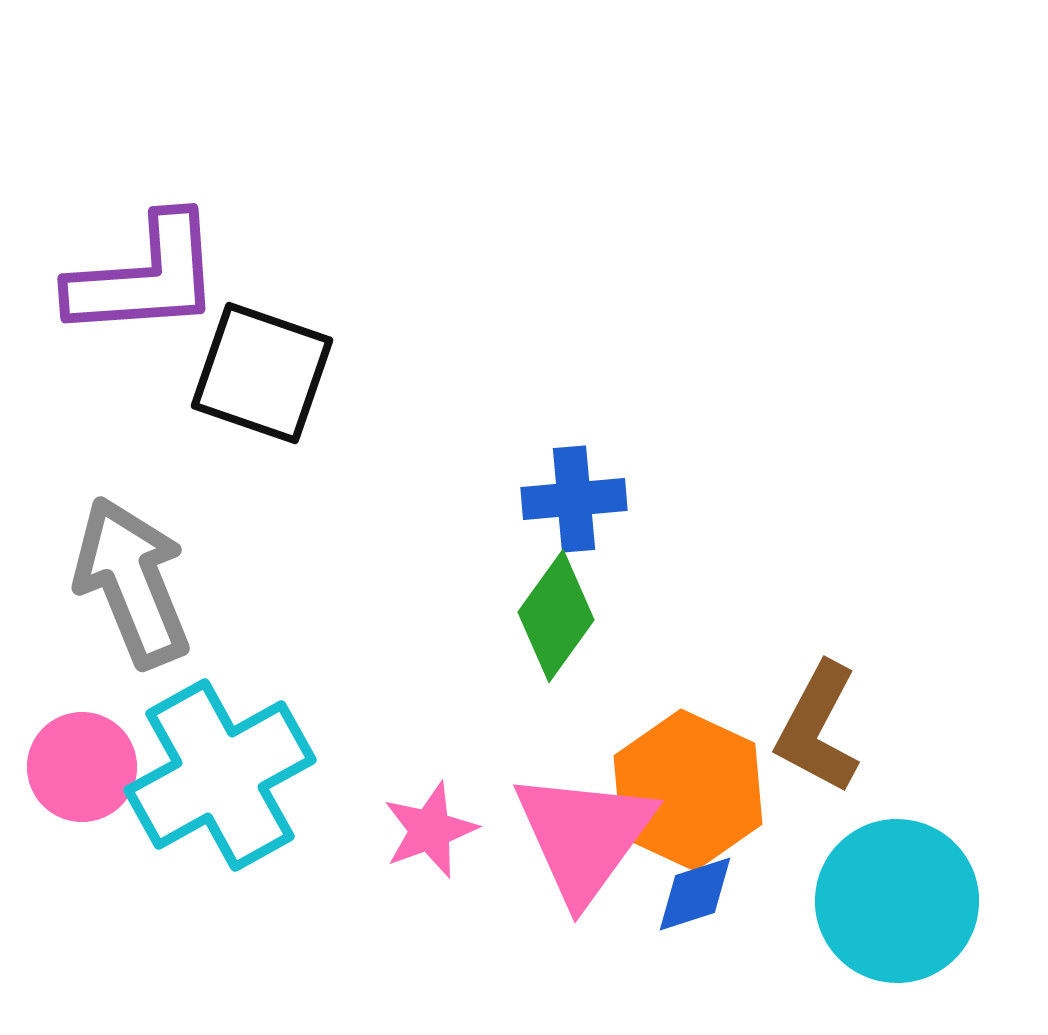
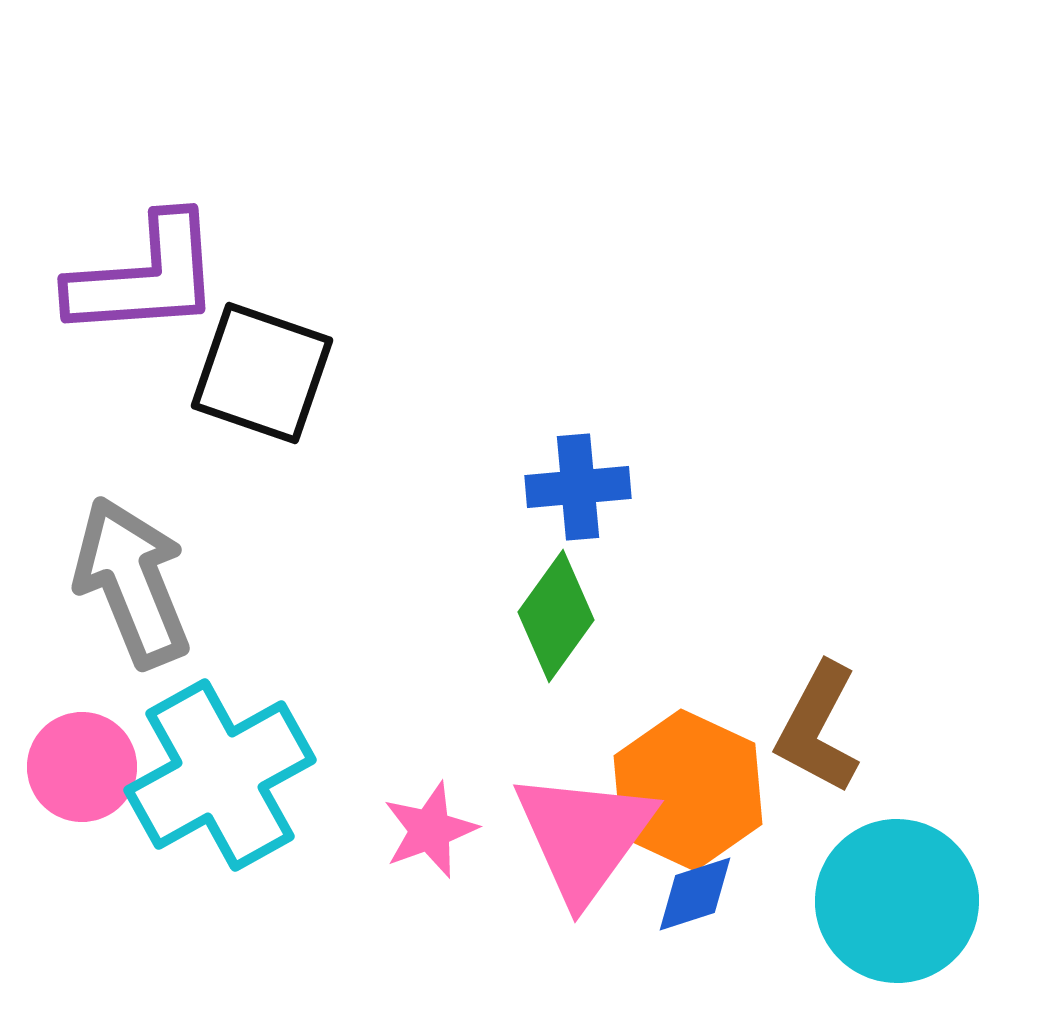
blue cross: moved 4 px right, 12 px up
